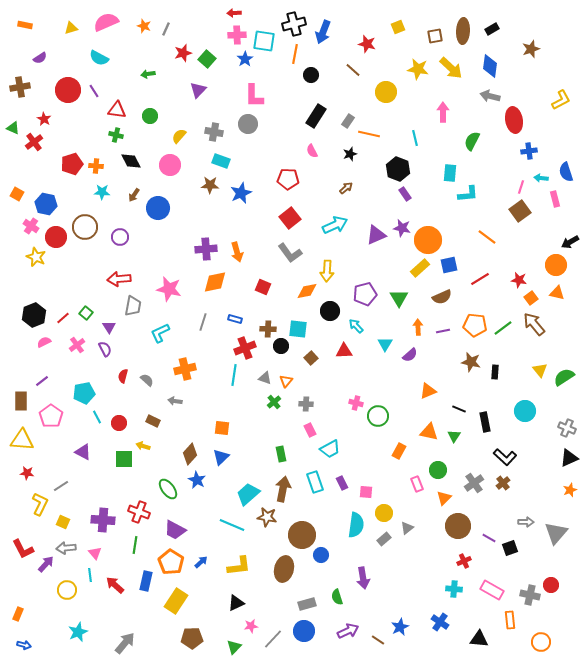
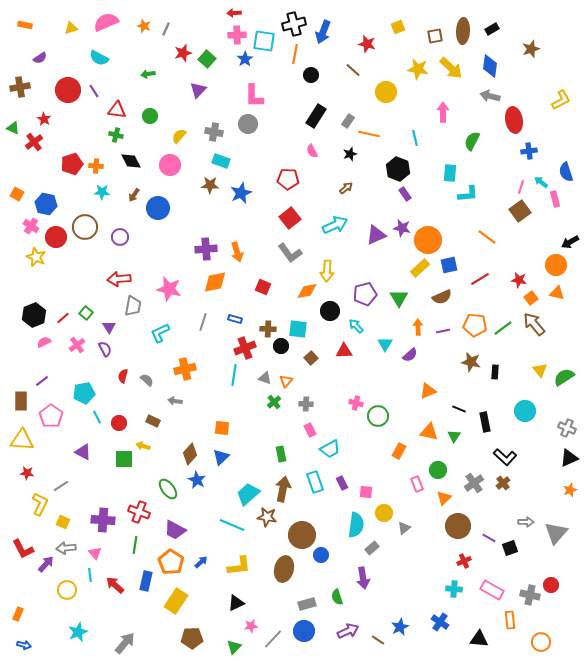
cyan arrow at (541, 178): moved 4 px down; rotated 32 degrees clockwise
gray triangle at (407, 528): moved 3 px left
gray rectangle at (384, 539): moved 12 px left, 9 px down
